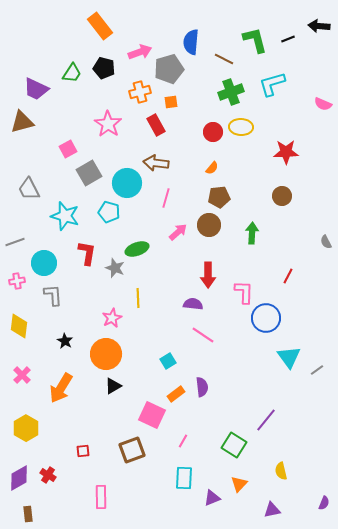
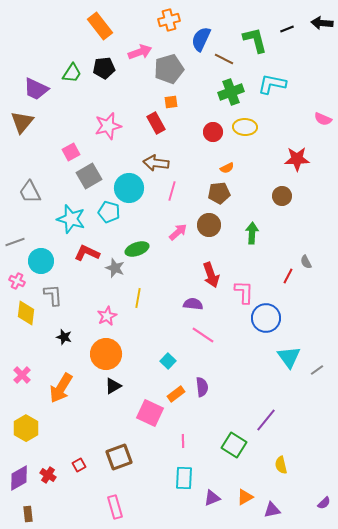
black arrow at (319, 26): moved 3 px right, 3 px up
black line at (288, 39): moved 1 px left, 10 px up
blue semicircle at (191, 42): moved 10 px right, 3 px up; rotated 20 degrees clockwise
black pentagon at (104, 68): rotated 20 degrees counterclockwise
cyan L-shape at (272, 84): rotated 28 degrees clockwise
orange cross at (140, 92): moved 29 px right, 72 px up
pink semicircle at (323, 104): moved 15 px down
brown triangle at (22, 122): rotated 35 degrees counterclockwise
pink star at (108, 124): moved 2 px down; rotated 24 degrees clockwise
red rectangle at (156, 125): moved 2 px up
yellow ellipse at (241, 127): moved 4 px right
pink square at (68, 149): moved 3 px right, 3 px down
red star at (286, 152): moved 11 px right, 7 px down
orange semicircle at (212, 168): moved 15 px right; rotated 24 degrees clockwise
gray square at (89, 173): moved 3 px down
cyan circle at (127, 183): moved 2 px right, 5 px down
gray trapezoid at (29, 189): moved 1 px right, 3 px down
brown pentagon at (219, 197): moved 4 px up
pink line at (166, 198): moved 6 px right, 7 px up
cyan star at (65, 216): moved 6 px right, 3 px down
gray semicircle at (326, 242): moved 20 px left, 20 px down
red L-shape at (87, 253): rotated 75 degrees counterclockwise
cyan circle at (44, 263): moved 3 px left, 2 px up
red arrow at (208, 275): moved 3 px right; rotated 20 degrees counterclockwise
pink cross at (17, 281): rotated 35 degrees clockwise
yellow line at (138, 298): rotated 12 degrees clockwise
pink star at (112, 318): moved 5 px left, 2 px up
yellow diamond at (19, 326): moved 7 px right, 13 px up
black star at (65, 341): moved 1 px left, 4 px up; rotated 14 degrees counterclockwise
cyan square at (168, 361): rotated 14 degrees counterclockwise
pink square at (152, 415): moved 2 px left, 2 px up
pink line at (183, 441): rotated 32 degrees counterclockwise
brown square at (132, 450): moved 13 px left, 7 px down
red square at (83, 451): moved 4 px left, 14 px down; rotated 24 degrees counterclockwise
yellow semicircle at (281, 471): moved 6 px up
orange triangle at (239, 484): moved 6 px right, 13 px down; rotated 18 degrees clockwise
pink rectangle at (101, 497): moved 14 px right, 10 px down; rotated 15 degrees counterclockwise
purple semicircle at (324, 503): rotated 24 degrees clockwise
